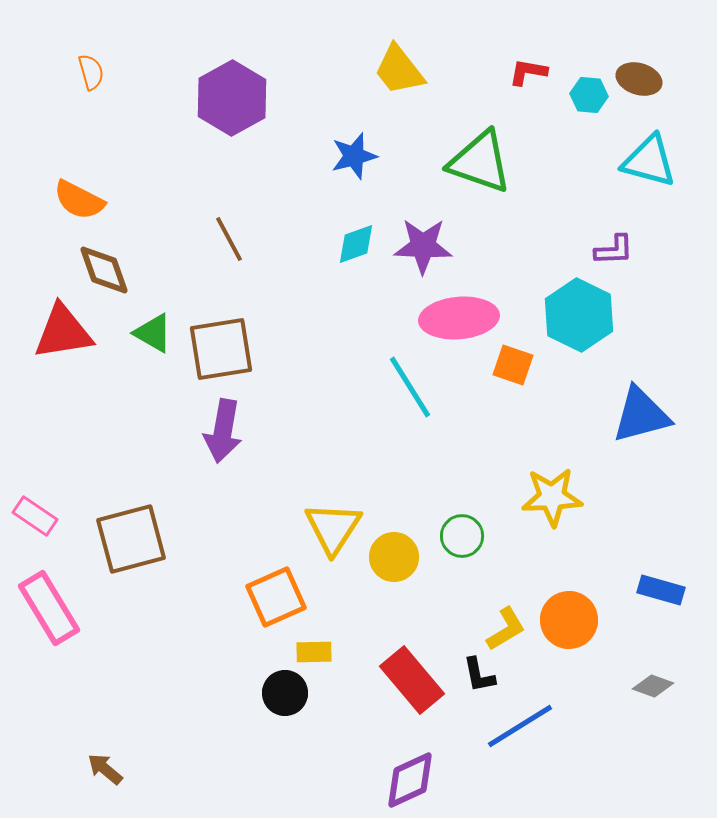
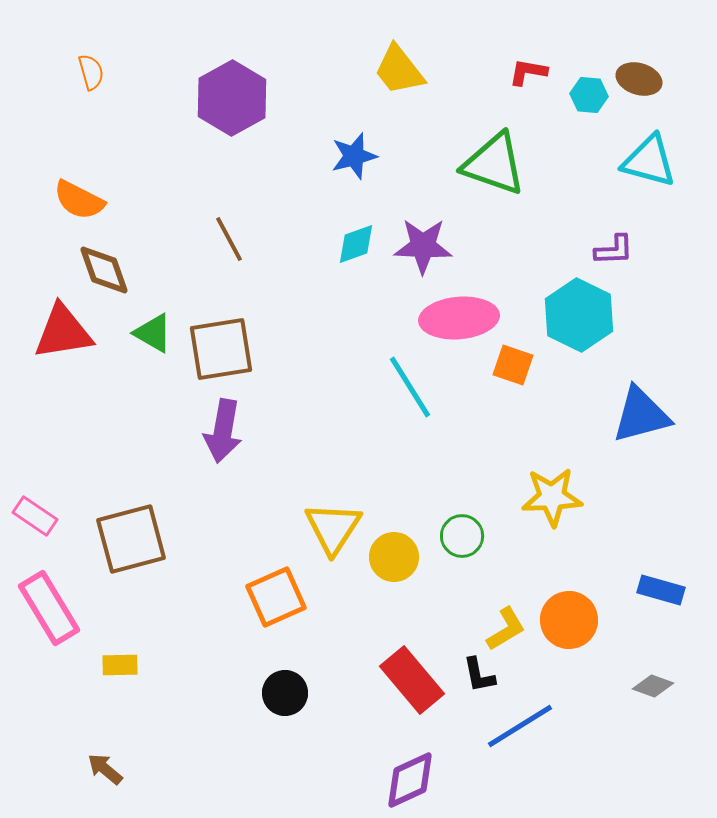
green triangle at (480, 162): moved 14 px right, 2 px down
yellow rectangle at (314, 652): moved 194 px left, 13 px down
